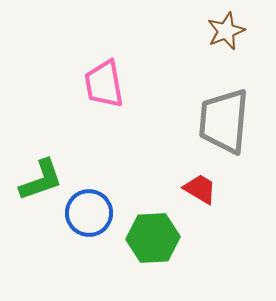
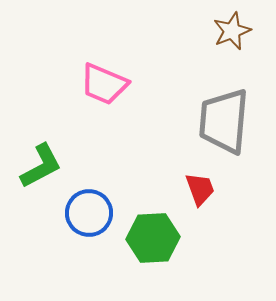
brown star: moved 6 px right
pink trapezoid: rotated 57 degrees counterclockwise
green L-shape: moved 14 px up; rotated 9 degrees counterclockwise
red trapezoid: rotated 39 degrees clockwise
